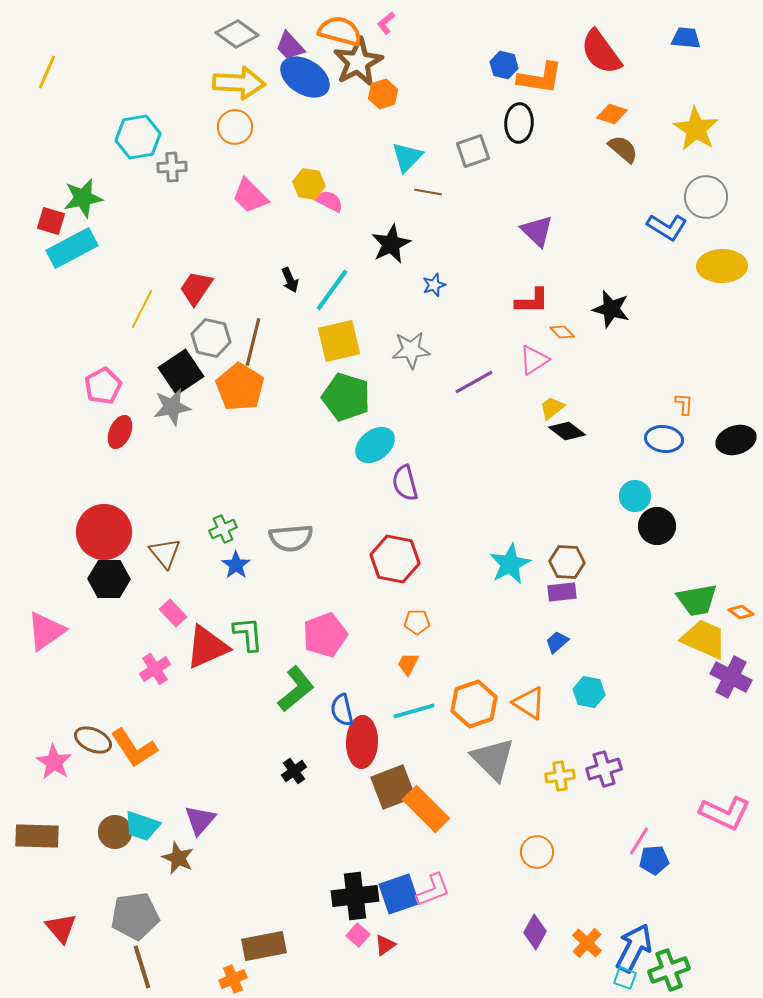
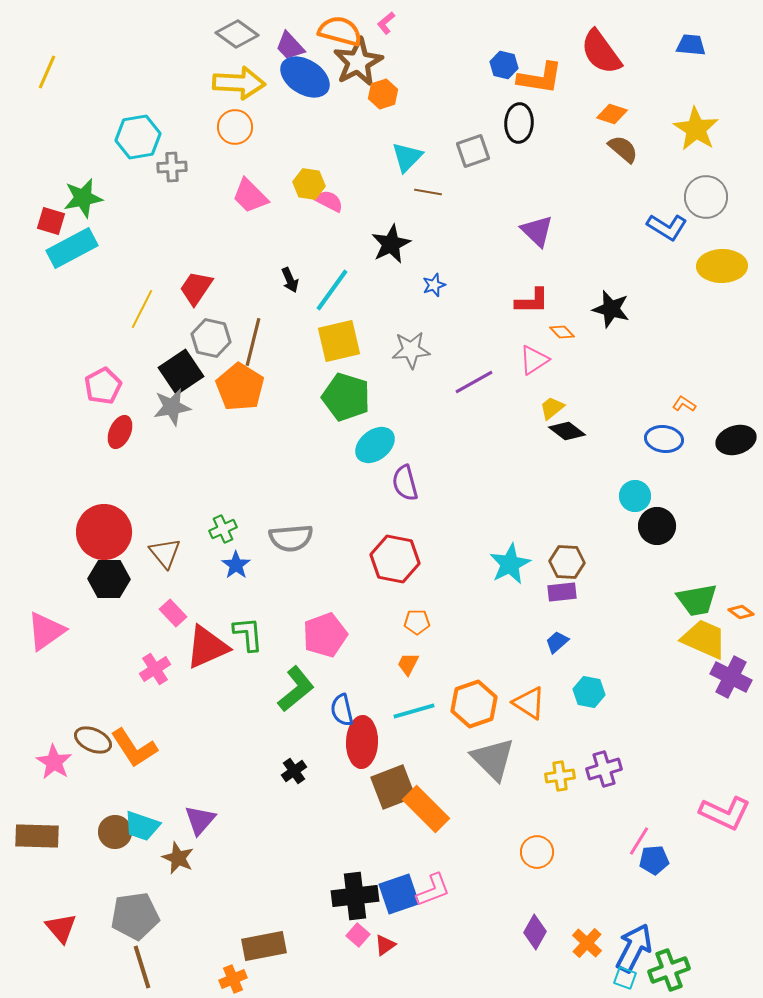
blue trapezoid at (686, 38): moved 5 px right, 7 px down
orange L-shape at (684, 404): rotated 60 degrees counterclockwise
